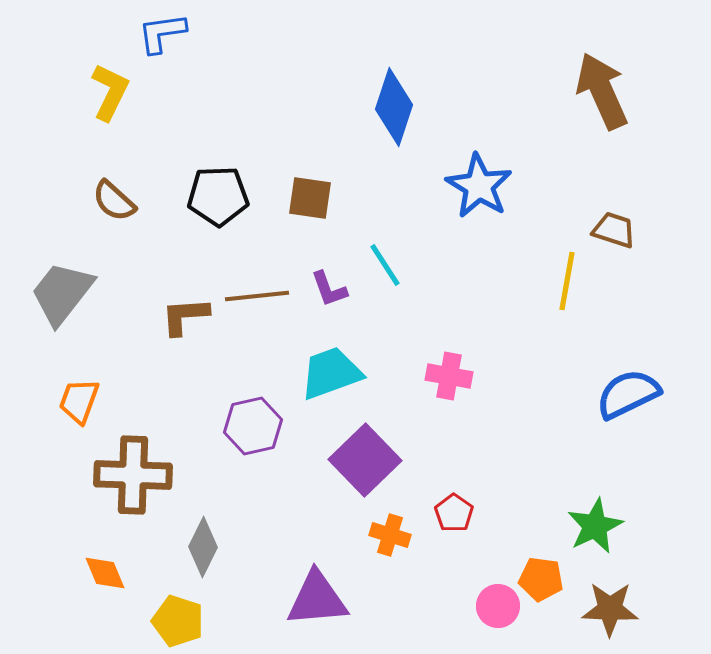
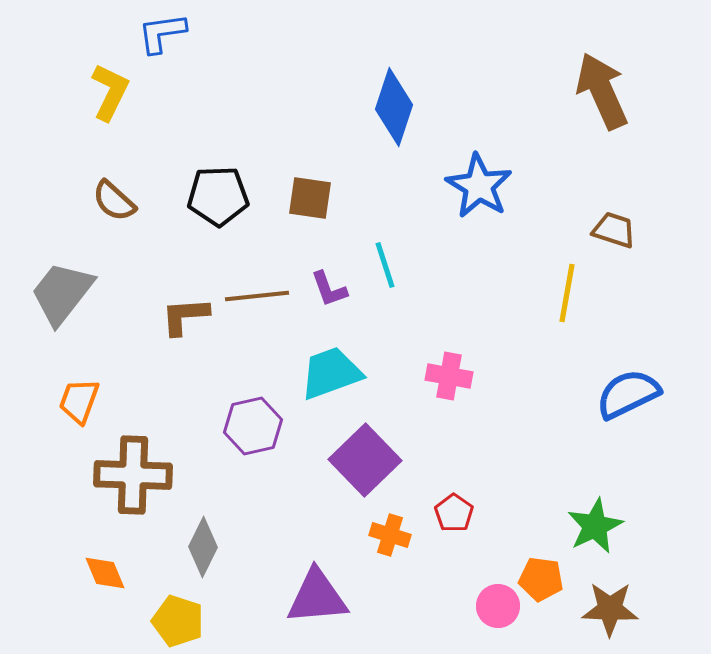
cyan line: rotated 15 degrees clockwise
yellow line: moved 12 px down
purple triangle: moved 2 px up
